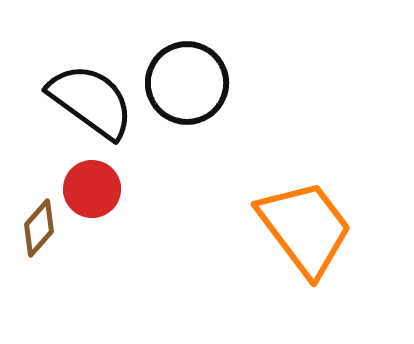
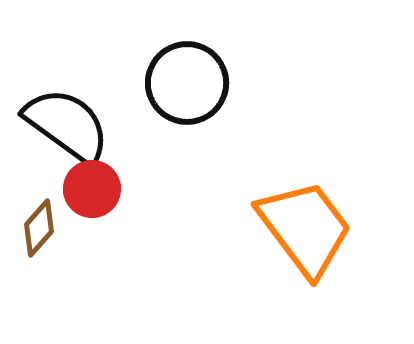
black semicircle: moved 24 px left, 24 px down
